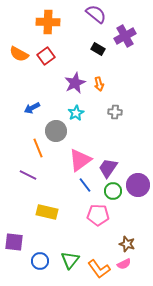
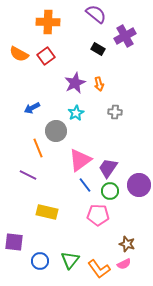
purple circle: moved 1 px right
green circle: moved 3 px left
